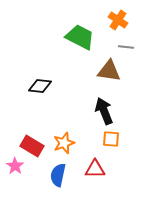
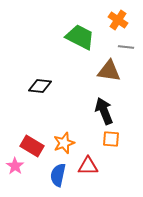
red triangle: moved 7 px left, 3 px up
